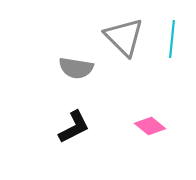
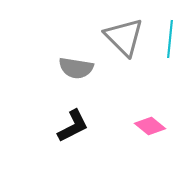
cyan line: moved 2 px left
black L-shape: moved 1 px left, 1 px up
